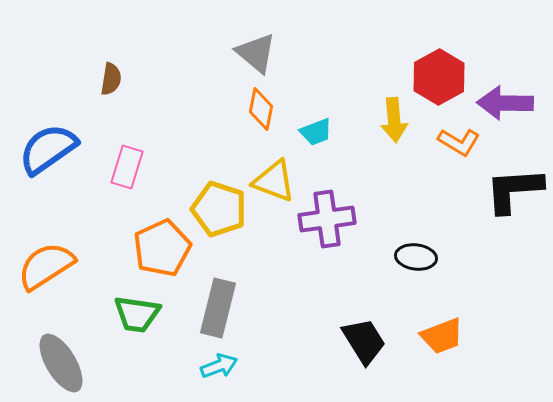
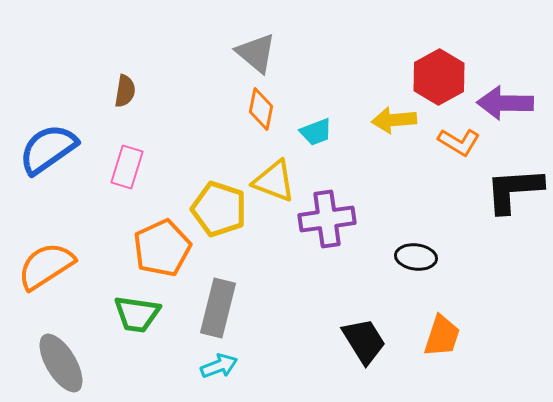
brown semicircle: moved 14 px right, 12 px down
yellow arrow: rotated 90 degrees clockwise
orange trapezoid: rotated 51 degrees counterclockwise
